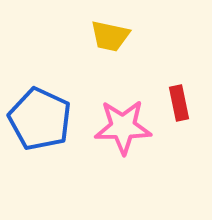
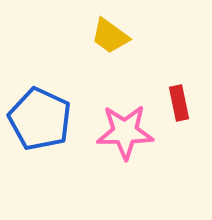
yellow trapezoid: rotated 24 degrees clockwise
pink star: moved 2 px right, 5 px down
